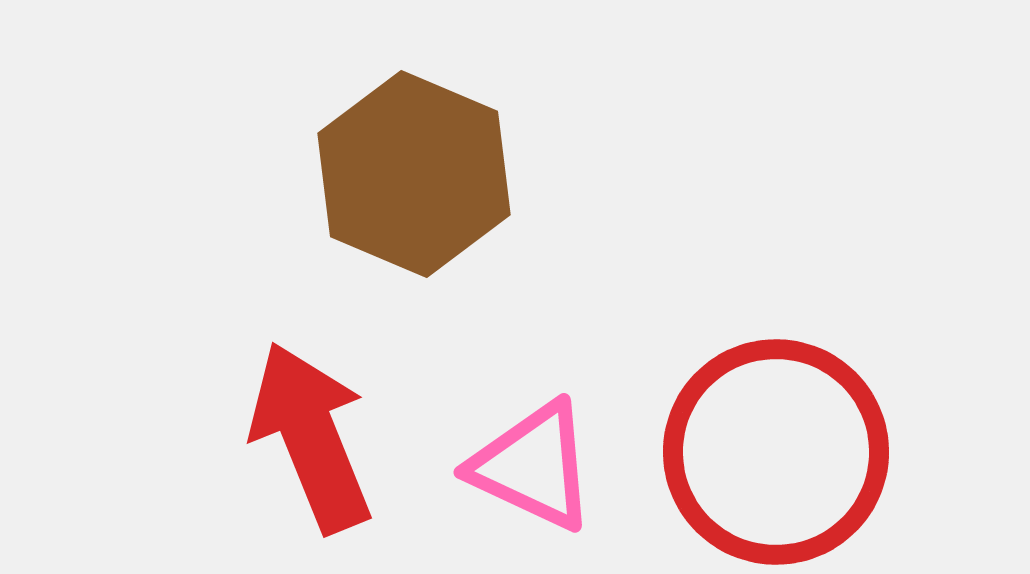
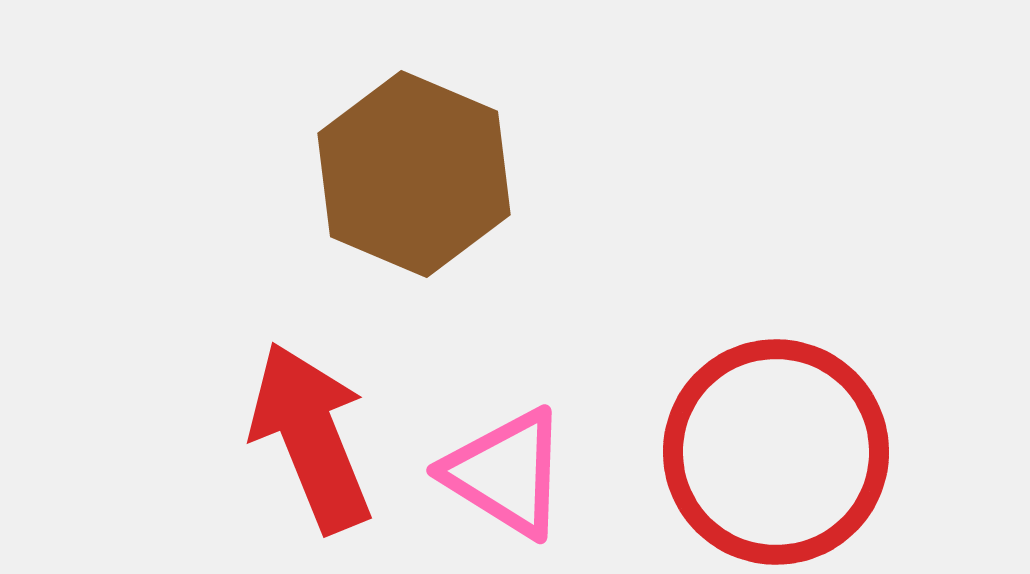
pink triangle: moved 27 px left, 7 px down; rotated 7 degrees clockwise
